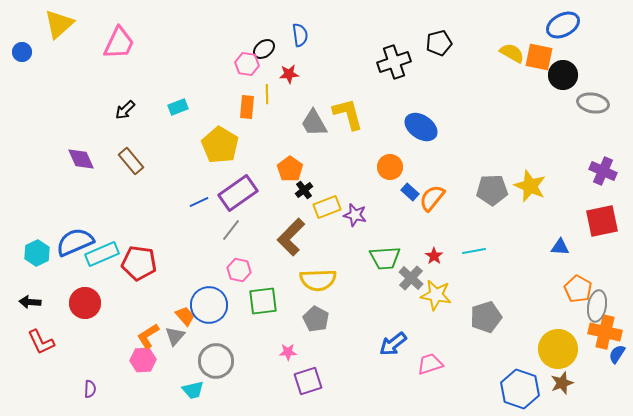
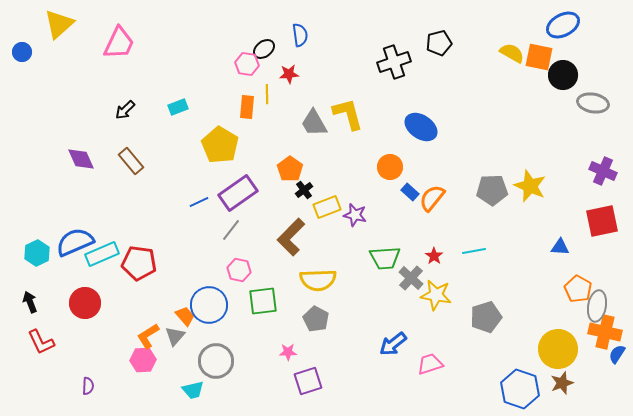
black arrow at (30, 302): rotated 65 degrees clockwise
purple semicircle at (90, 389): moved 2 px left, 3 px up
